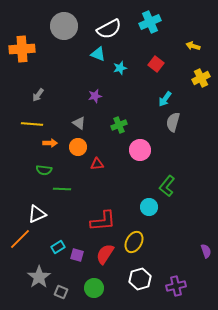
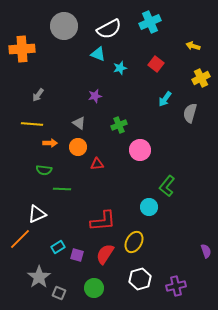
gray semicircle: moved 17 px right, 9 px up
gray square: moved 2 px left, 1 px down
